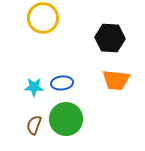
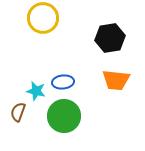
black hexagon: rotated 12 degrees counterclockwise
blue ellipse: moved 1 px right, 1 px up
cyan star: moved 2 px right, 4 px down; rotated 12 degrees clockwise
green circle: moved 2 px left, 3 px up
brown semicircle: moved 16 px left, 13 px up
